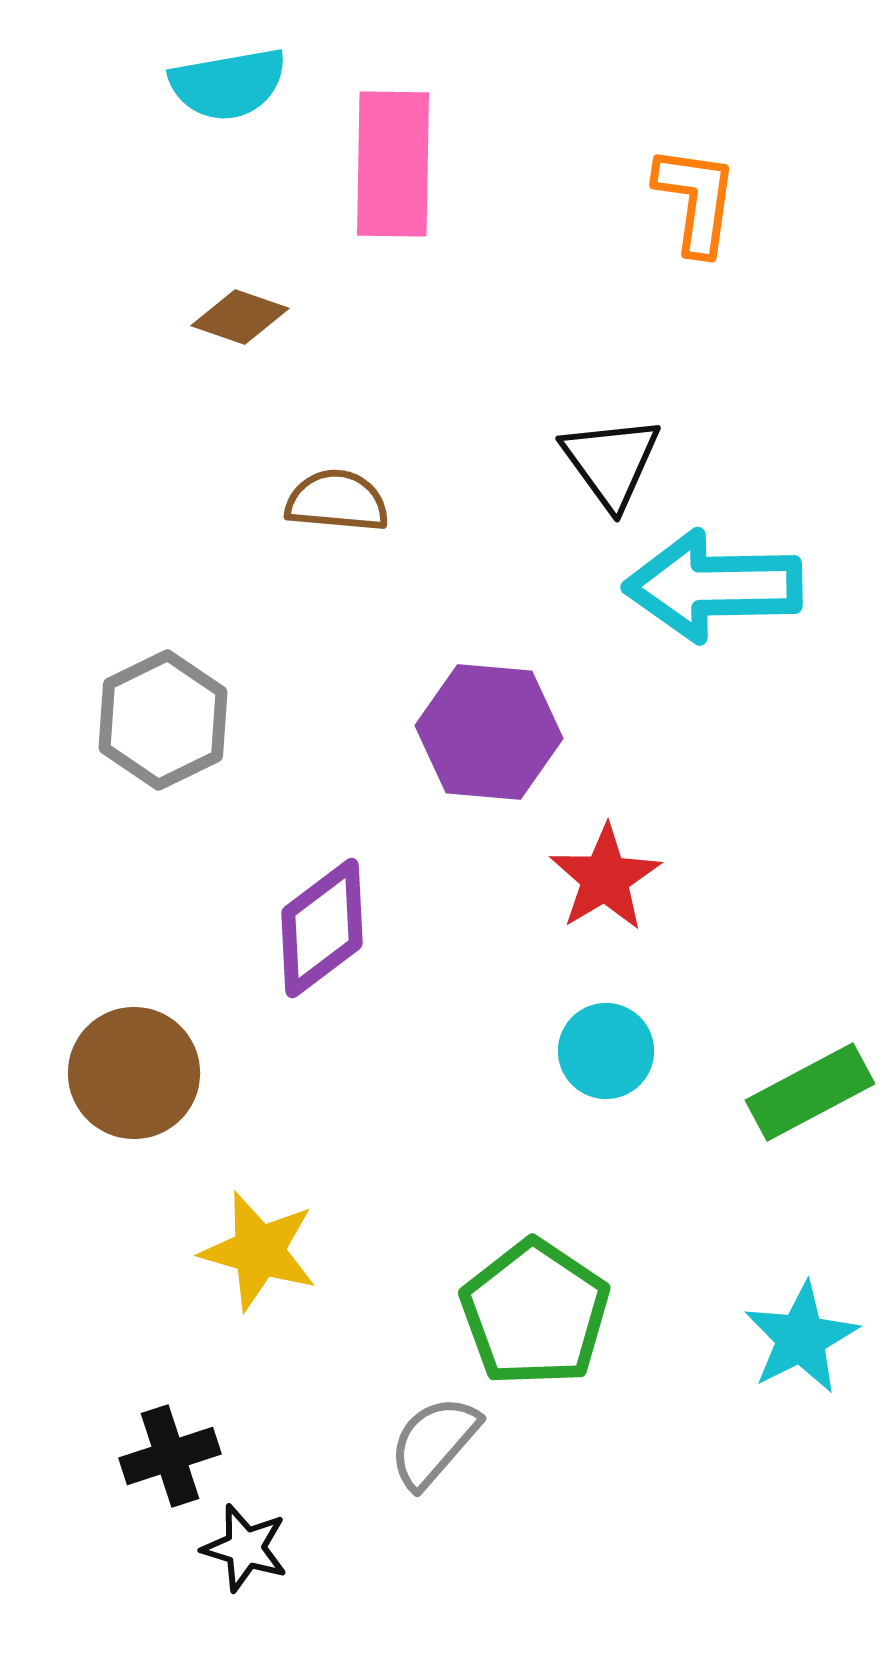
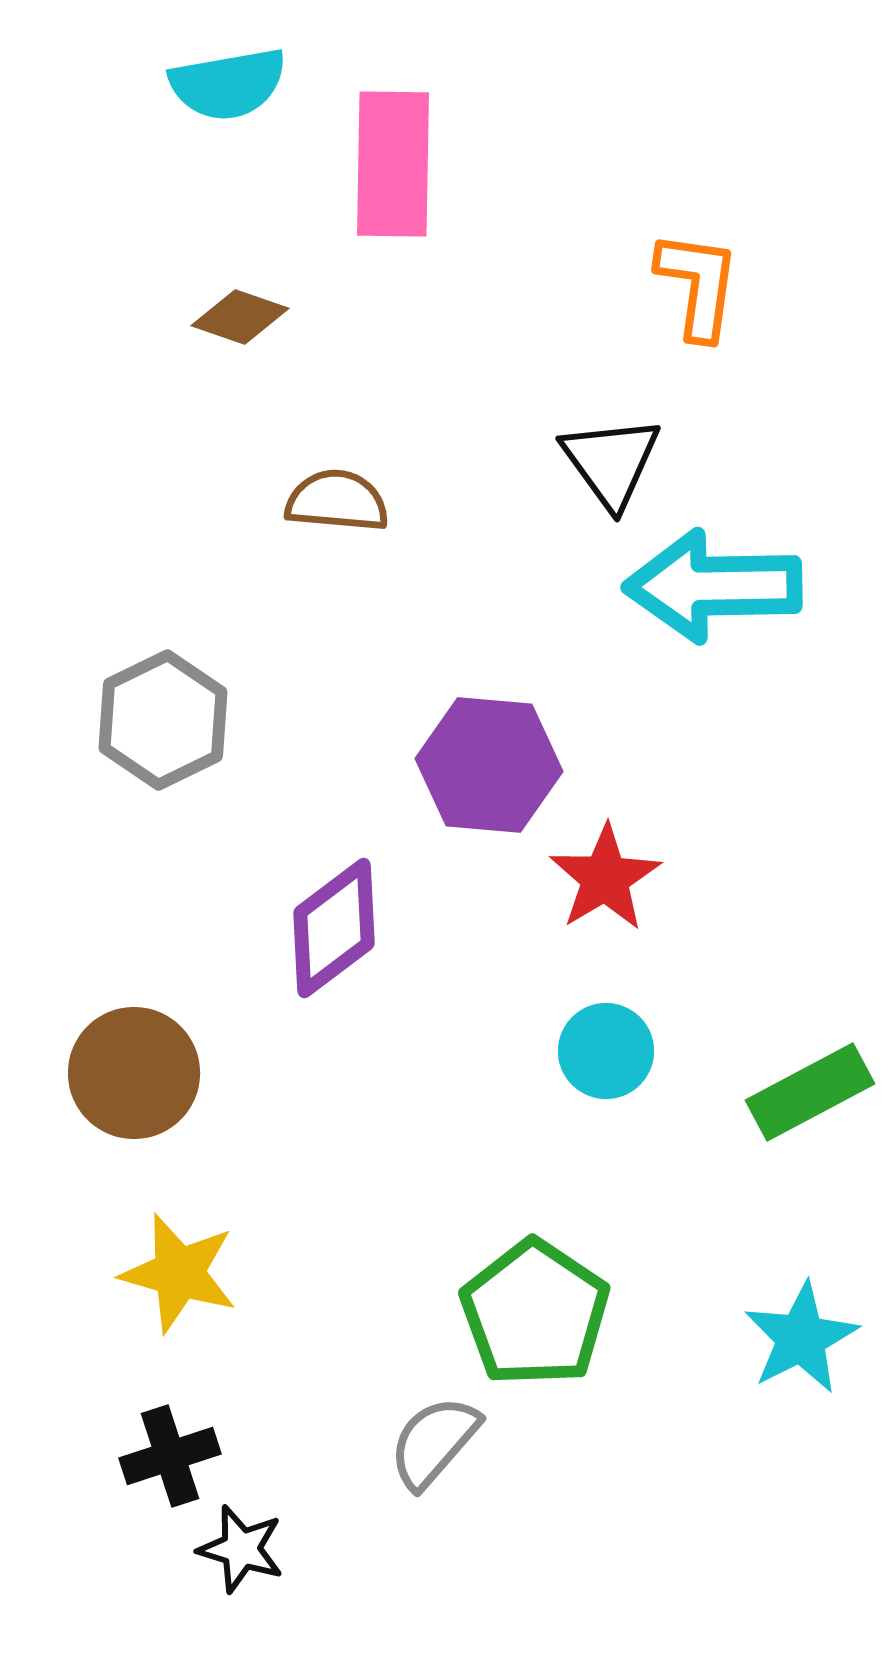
orange L-shape: moved 2 px right, 85 px down
purple hexagon: moved 33 px down
purple diamond: moved 12 px right
yellow star: moved 80 px left, 22 px down
black star: moved 4 px left, 1 px down
